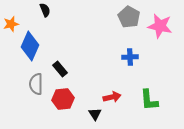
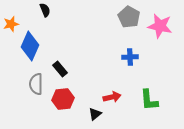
black triangle: rotated 24 degrees clockwise
